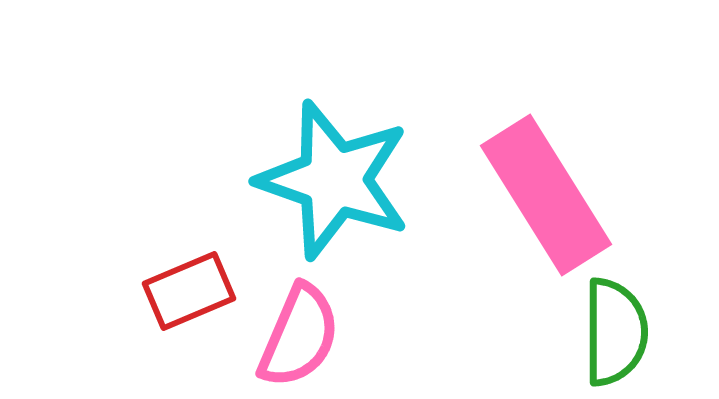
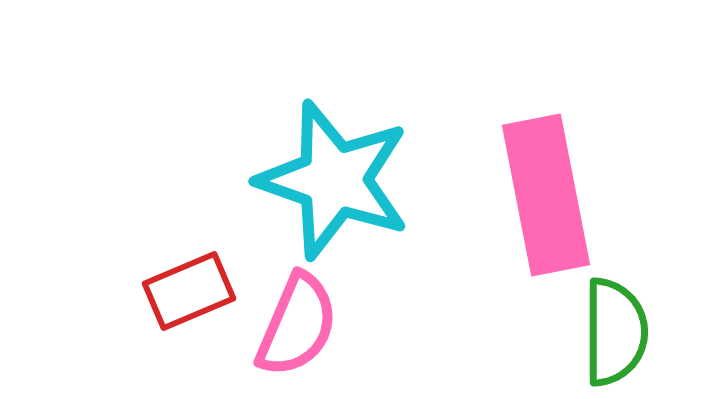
pink rectangle: rotated 21 degrees clockwise
pink semicircle: moved 2 px left, 11 px up
